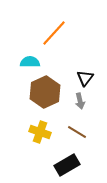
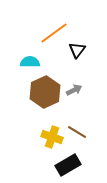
orange line: rotated 12 degrees clockwise
black triangle: moved 8 px left, 28 px up
gray arrow: moved 6 px left, 11 px up; rotated 105 degrees counterclockwise
yellow cross: moved 12 px right, 5 px down
black rectangle: moved 1 px right
